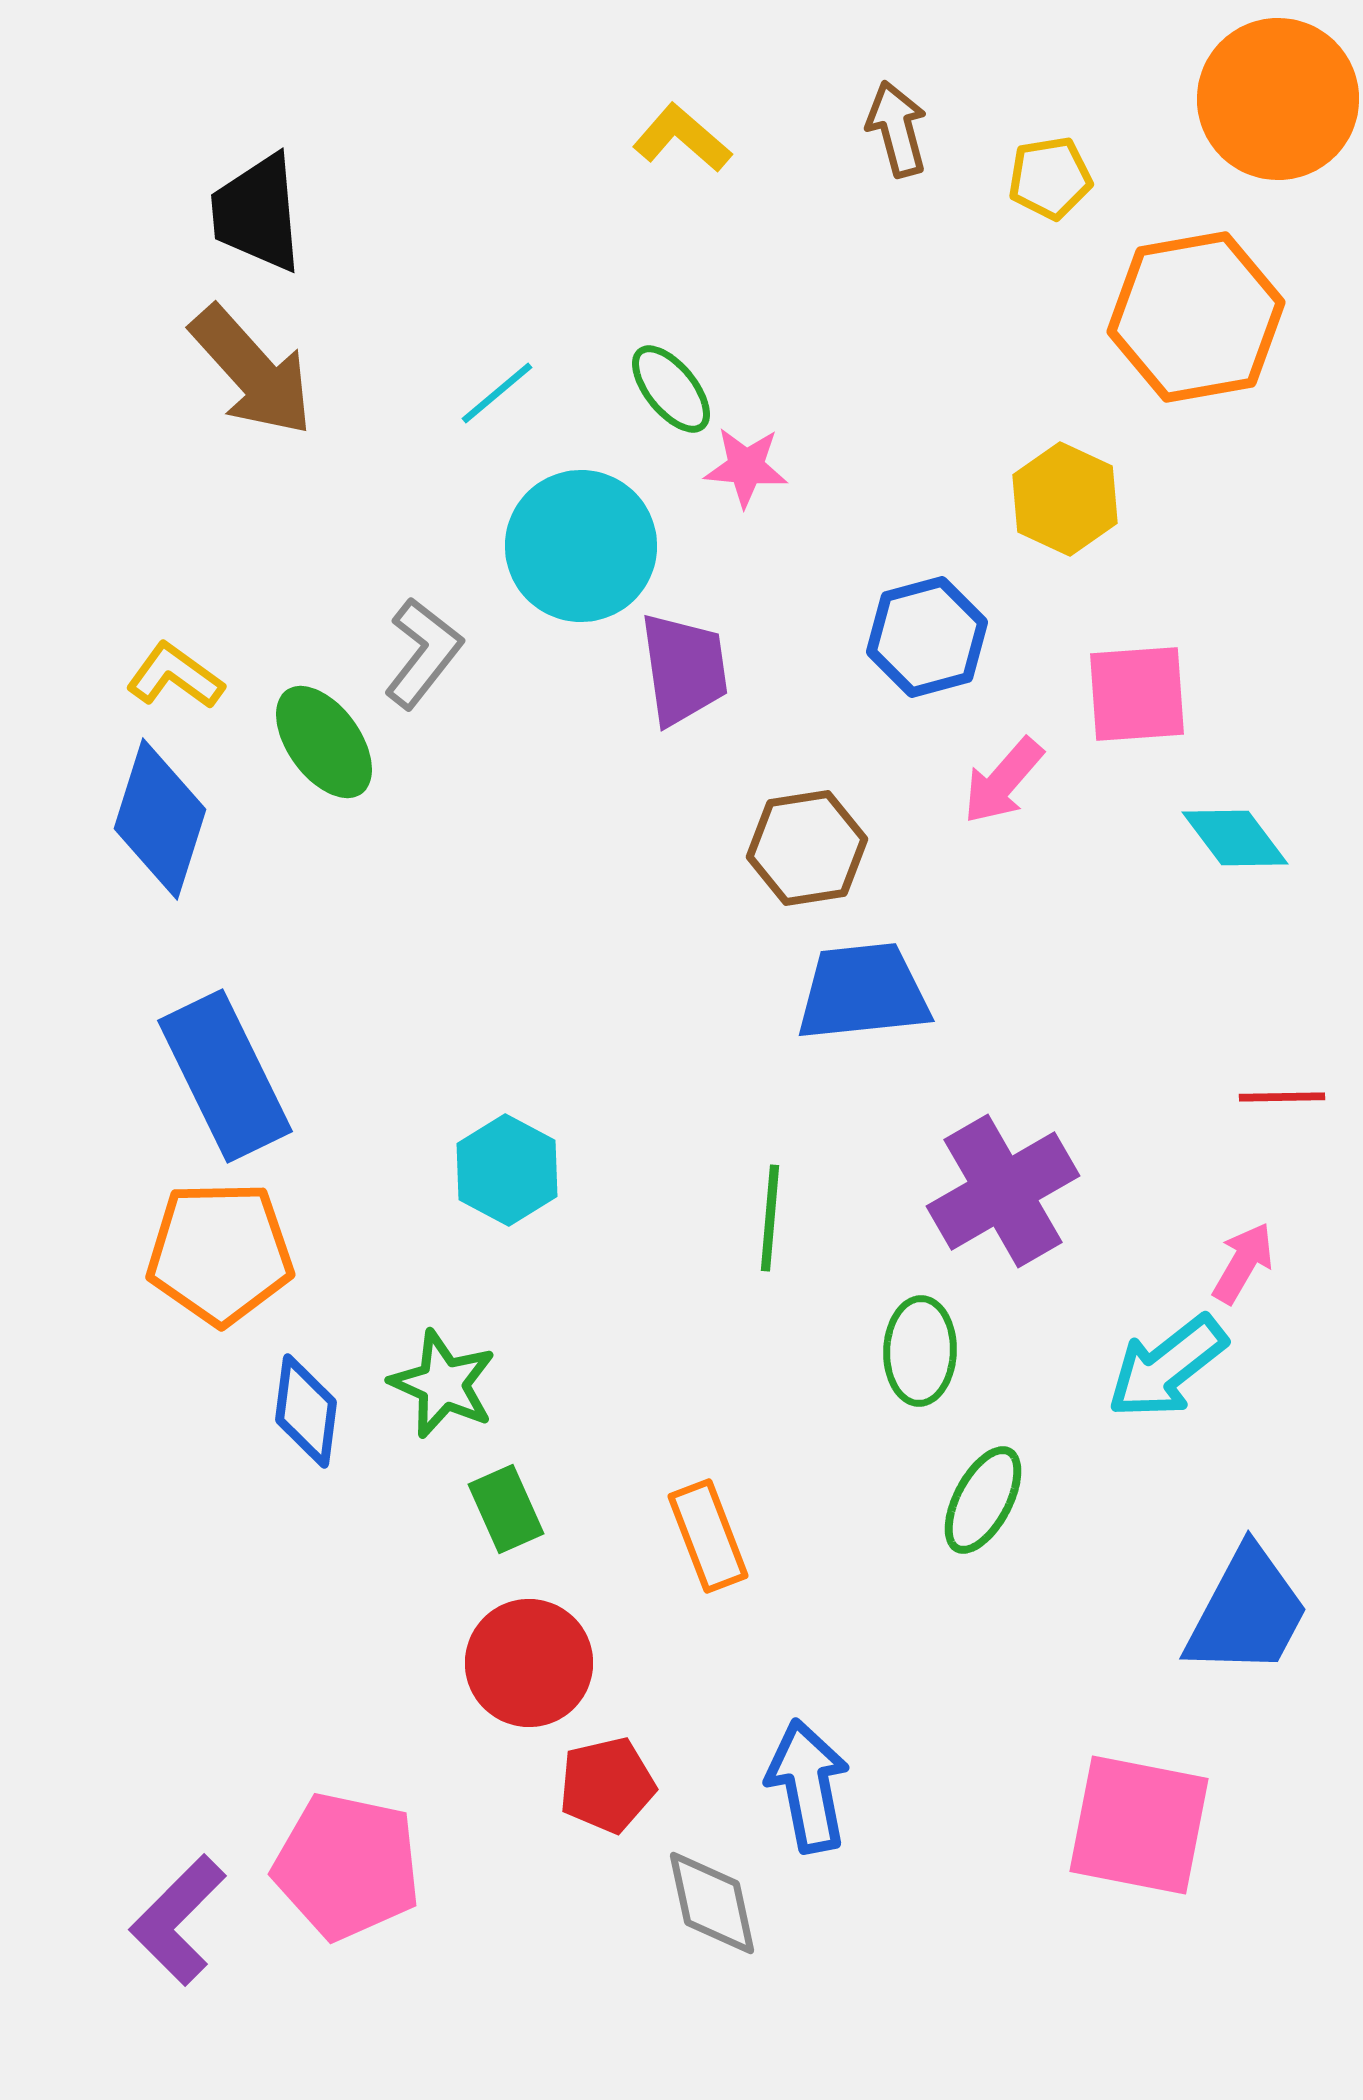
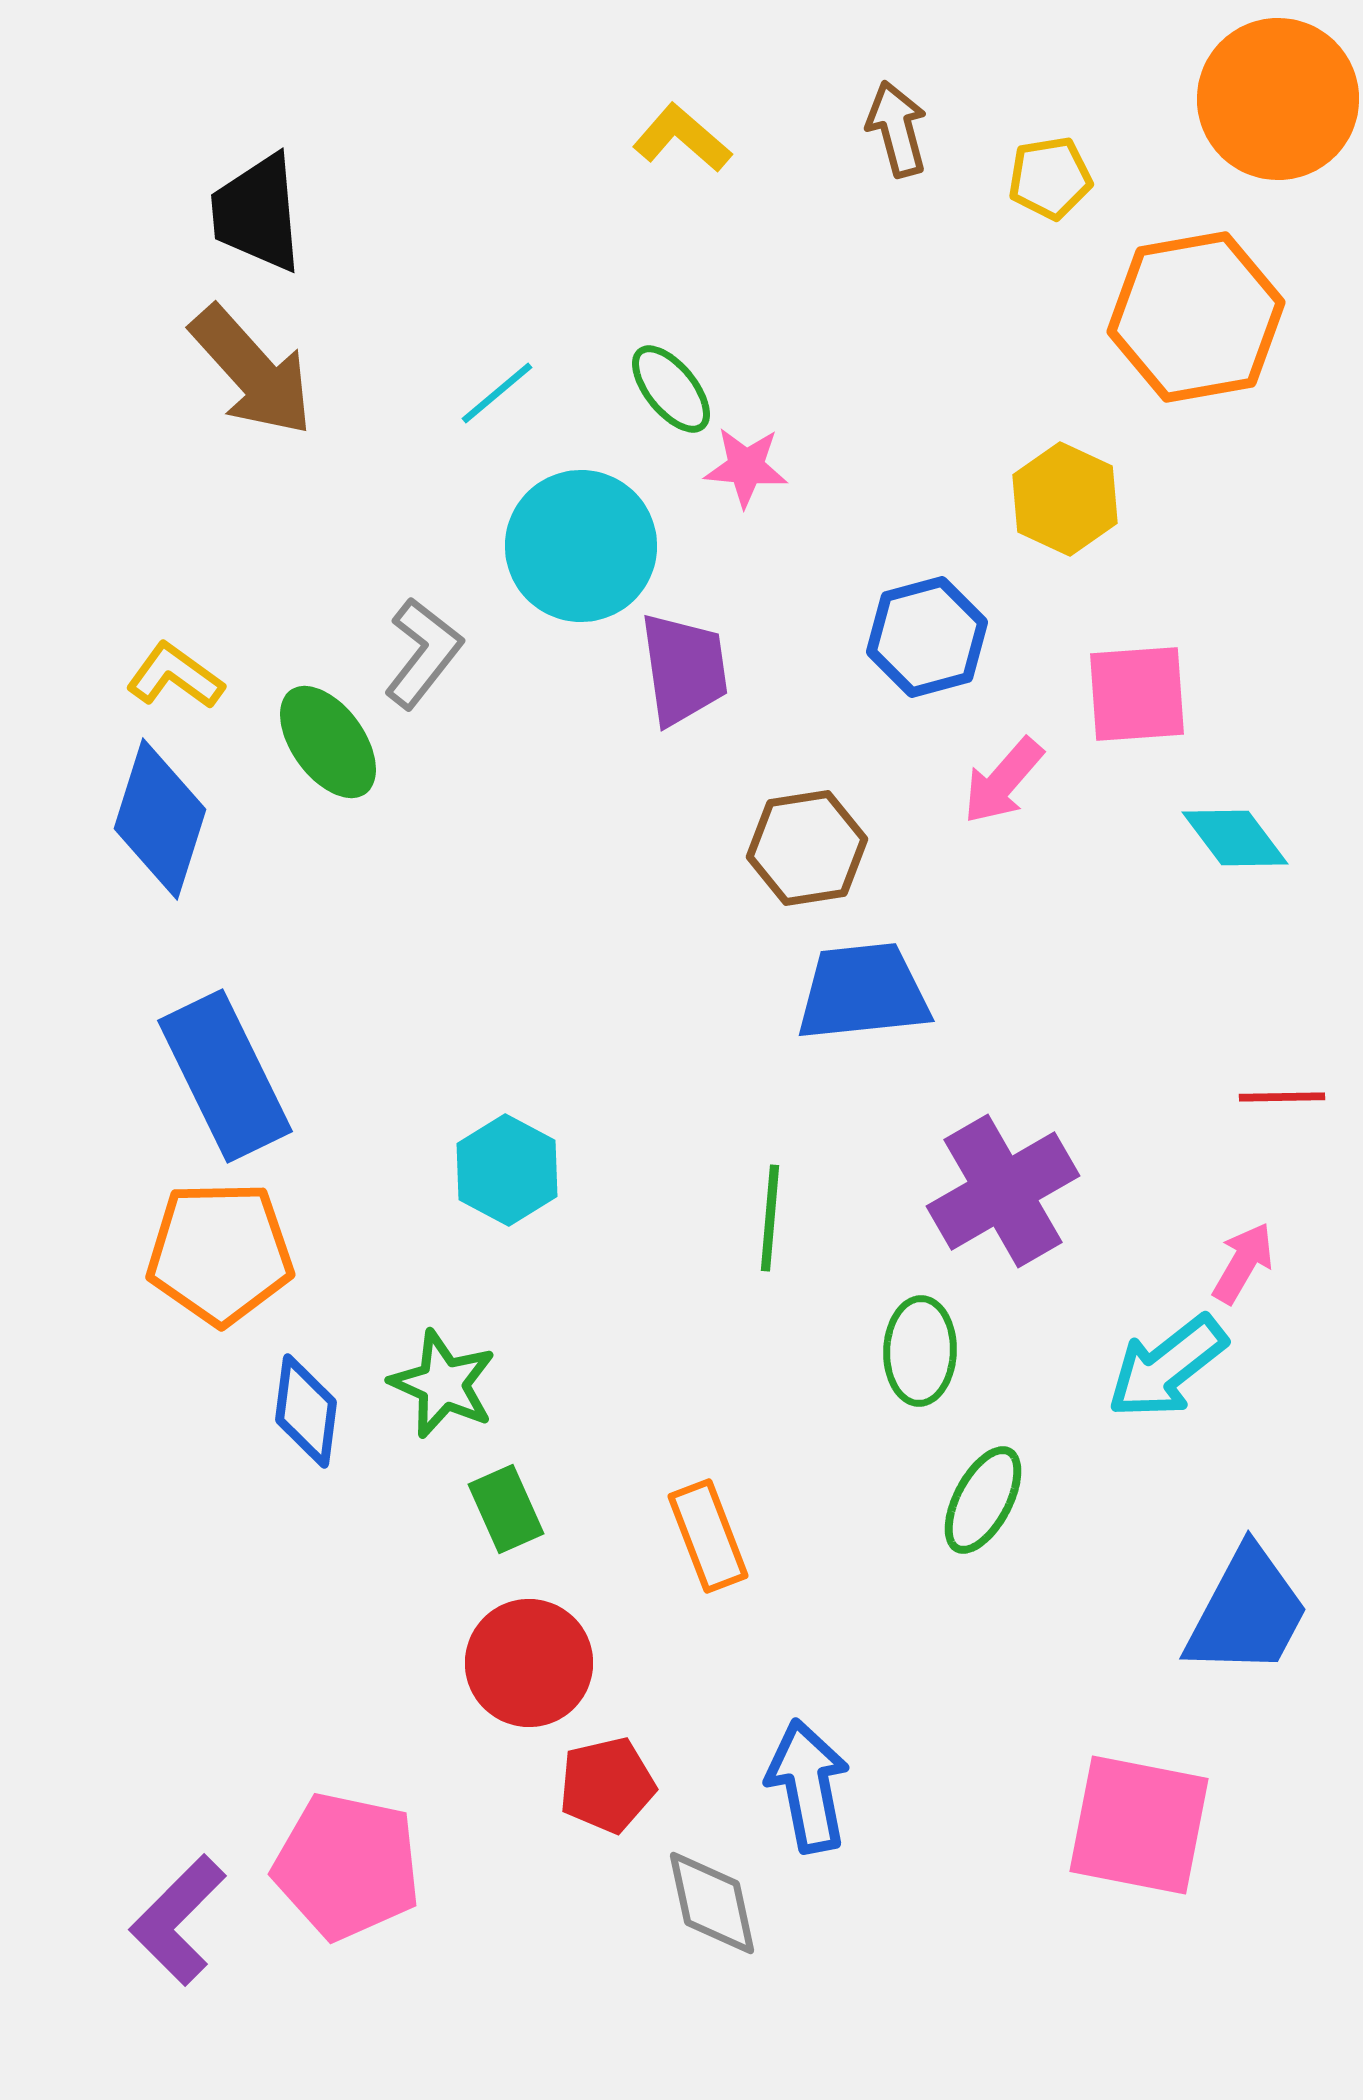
green ellipse at (324, 742): moved 4 px right
